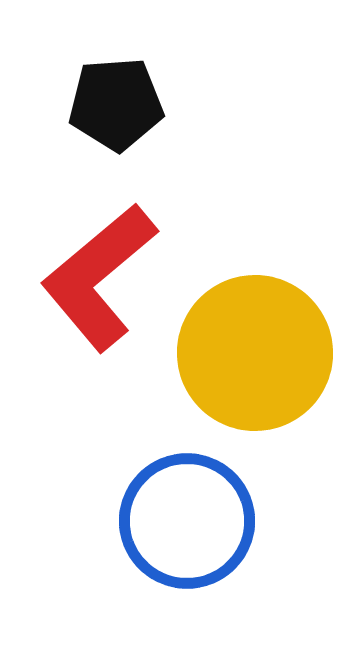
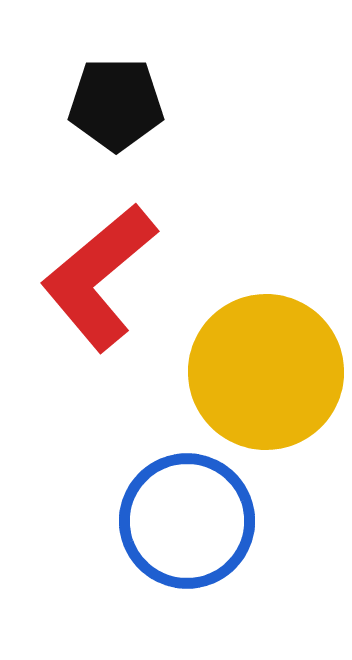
black pentagon: rotated 4 degrees clockwise
yellow circle: moved 11 px right, 19 px down
